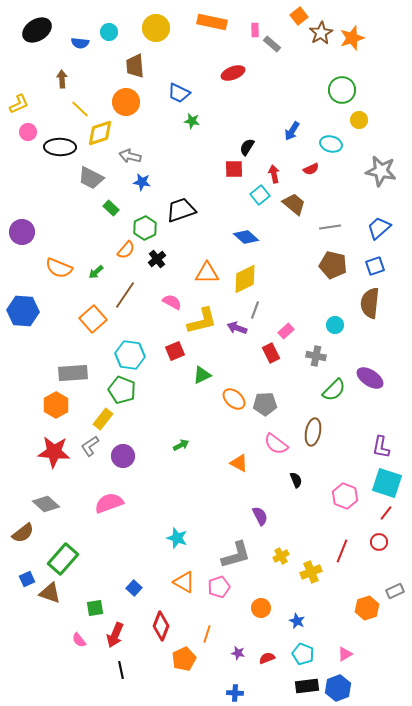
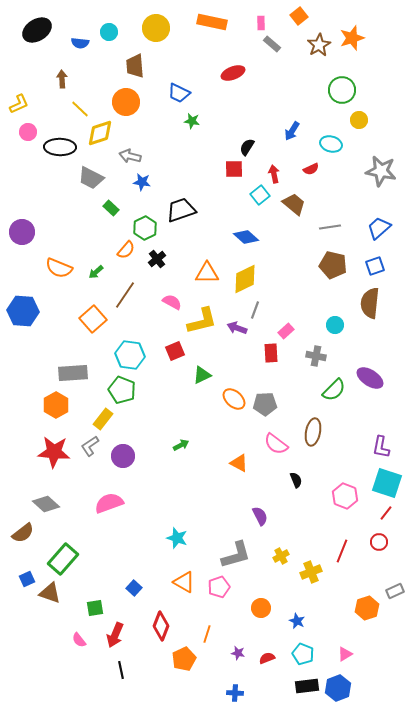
pink rectangle at (255, 30): moved 6 px right, 7 px up
brown star at (321, 33): moved 2 px left, 12 px down
red rectangle at (271, 353): rotated 24 degrees clockwise
